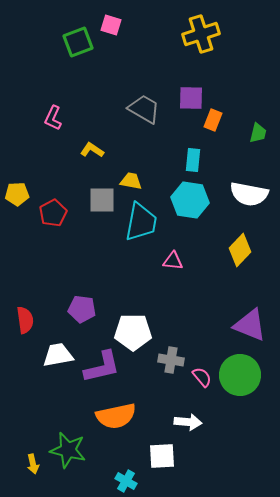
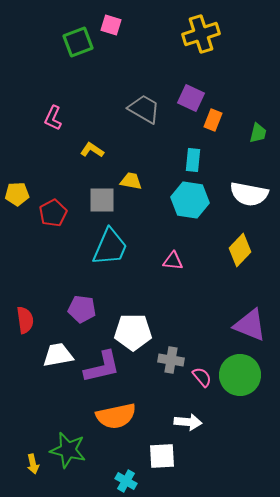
purple square: rotated 24 degrees clockwise
cyan trapezoid: moved 31 px left, 25 px down; rotated 12 degrees clockwise
